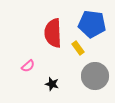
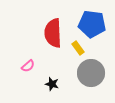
gray circle: moved 4 px left, 3 px up
